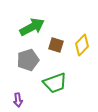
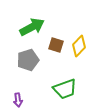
yellow diamond: moved 3 px left, 1 px down
green trapezoid: moved 10 px right, 6 px down
